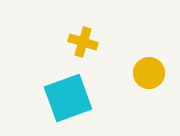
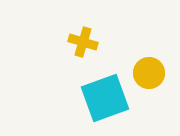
cyan square: moved 37 px right
